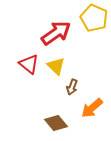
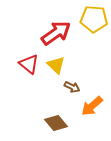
yellow pentagon: moved 1 px down; rotated 20 degrees counterclockwise
yellow triangle: moved 1 px up
brown arrow: rotated 84 degrees counterclockwise
orange arrow: moved 2 px up
